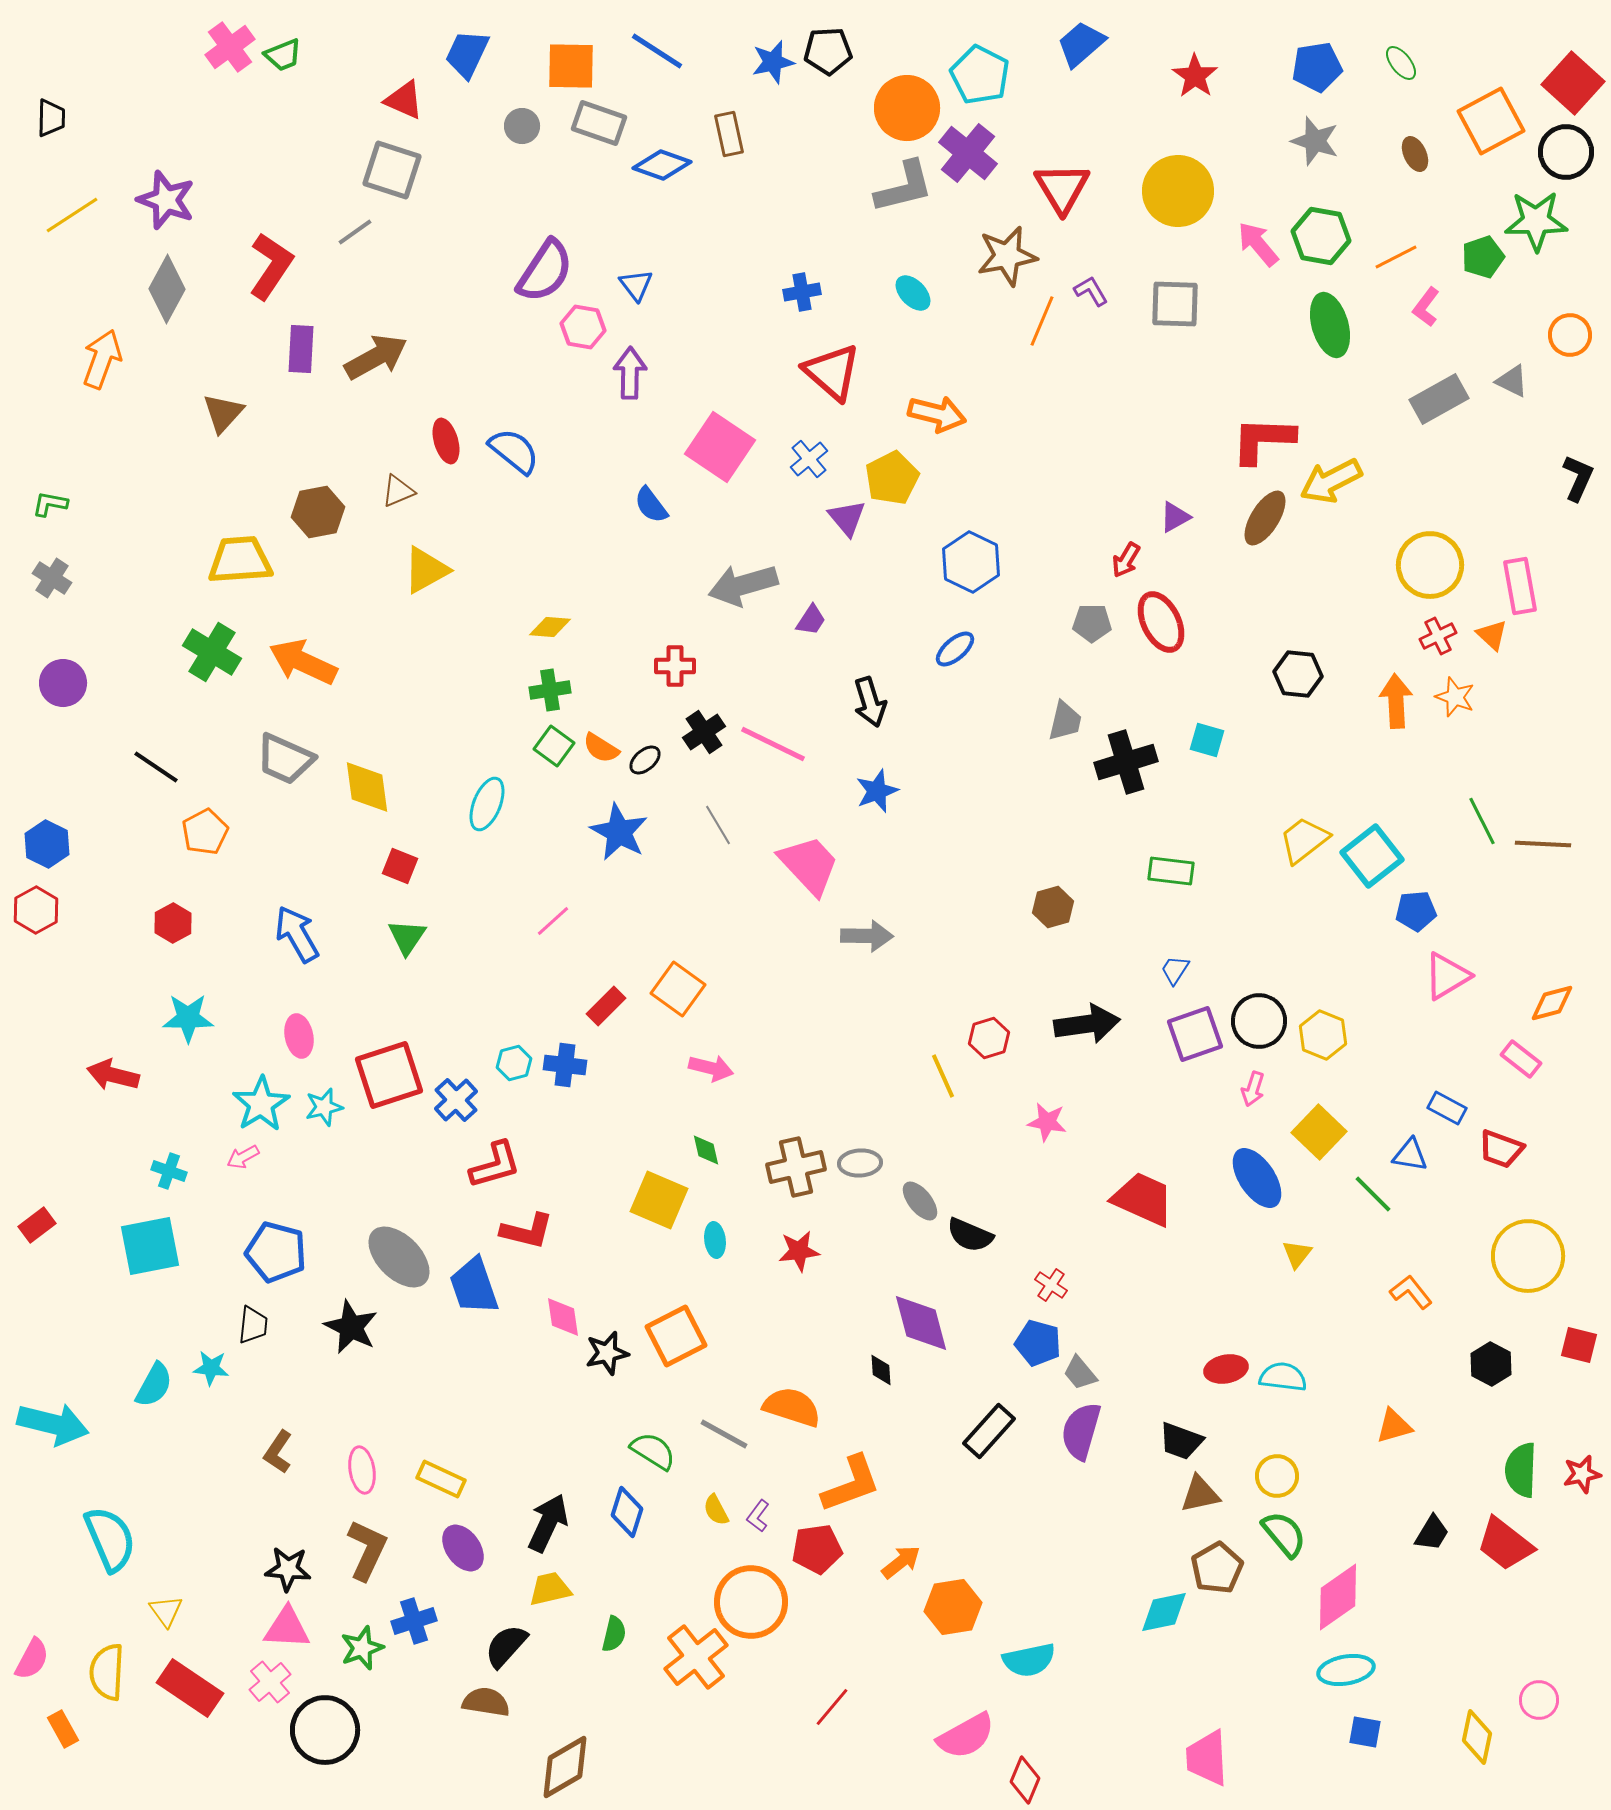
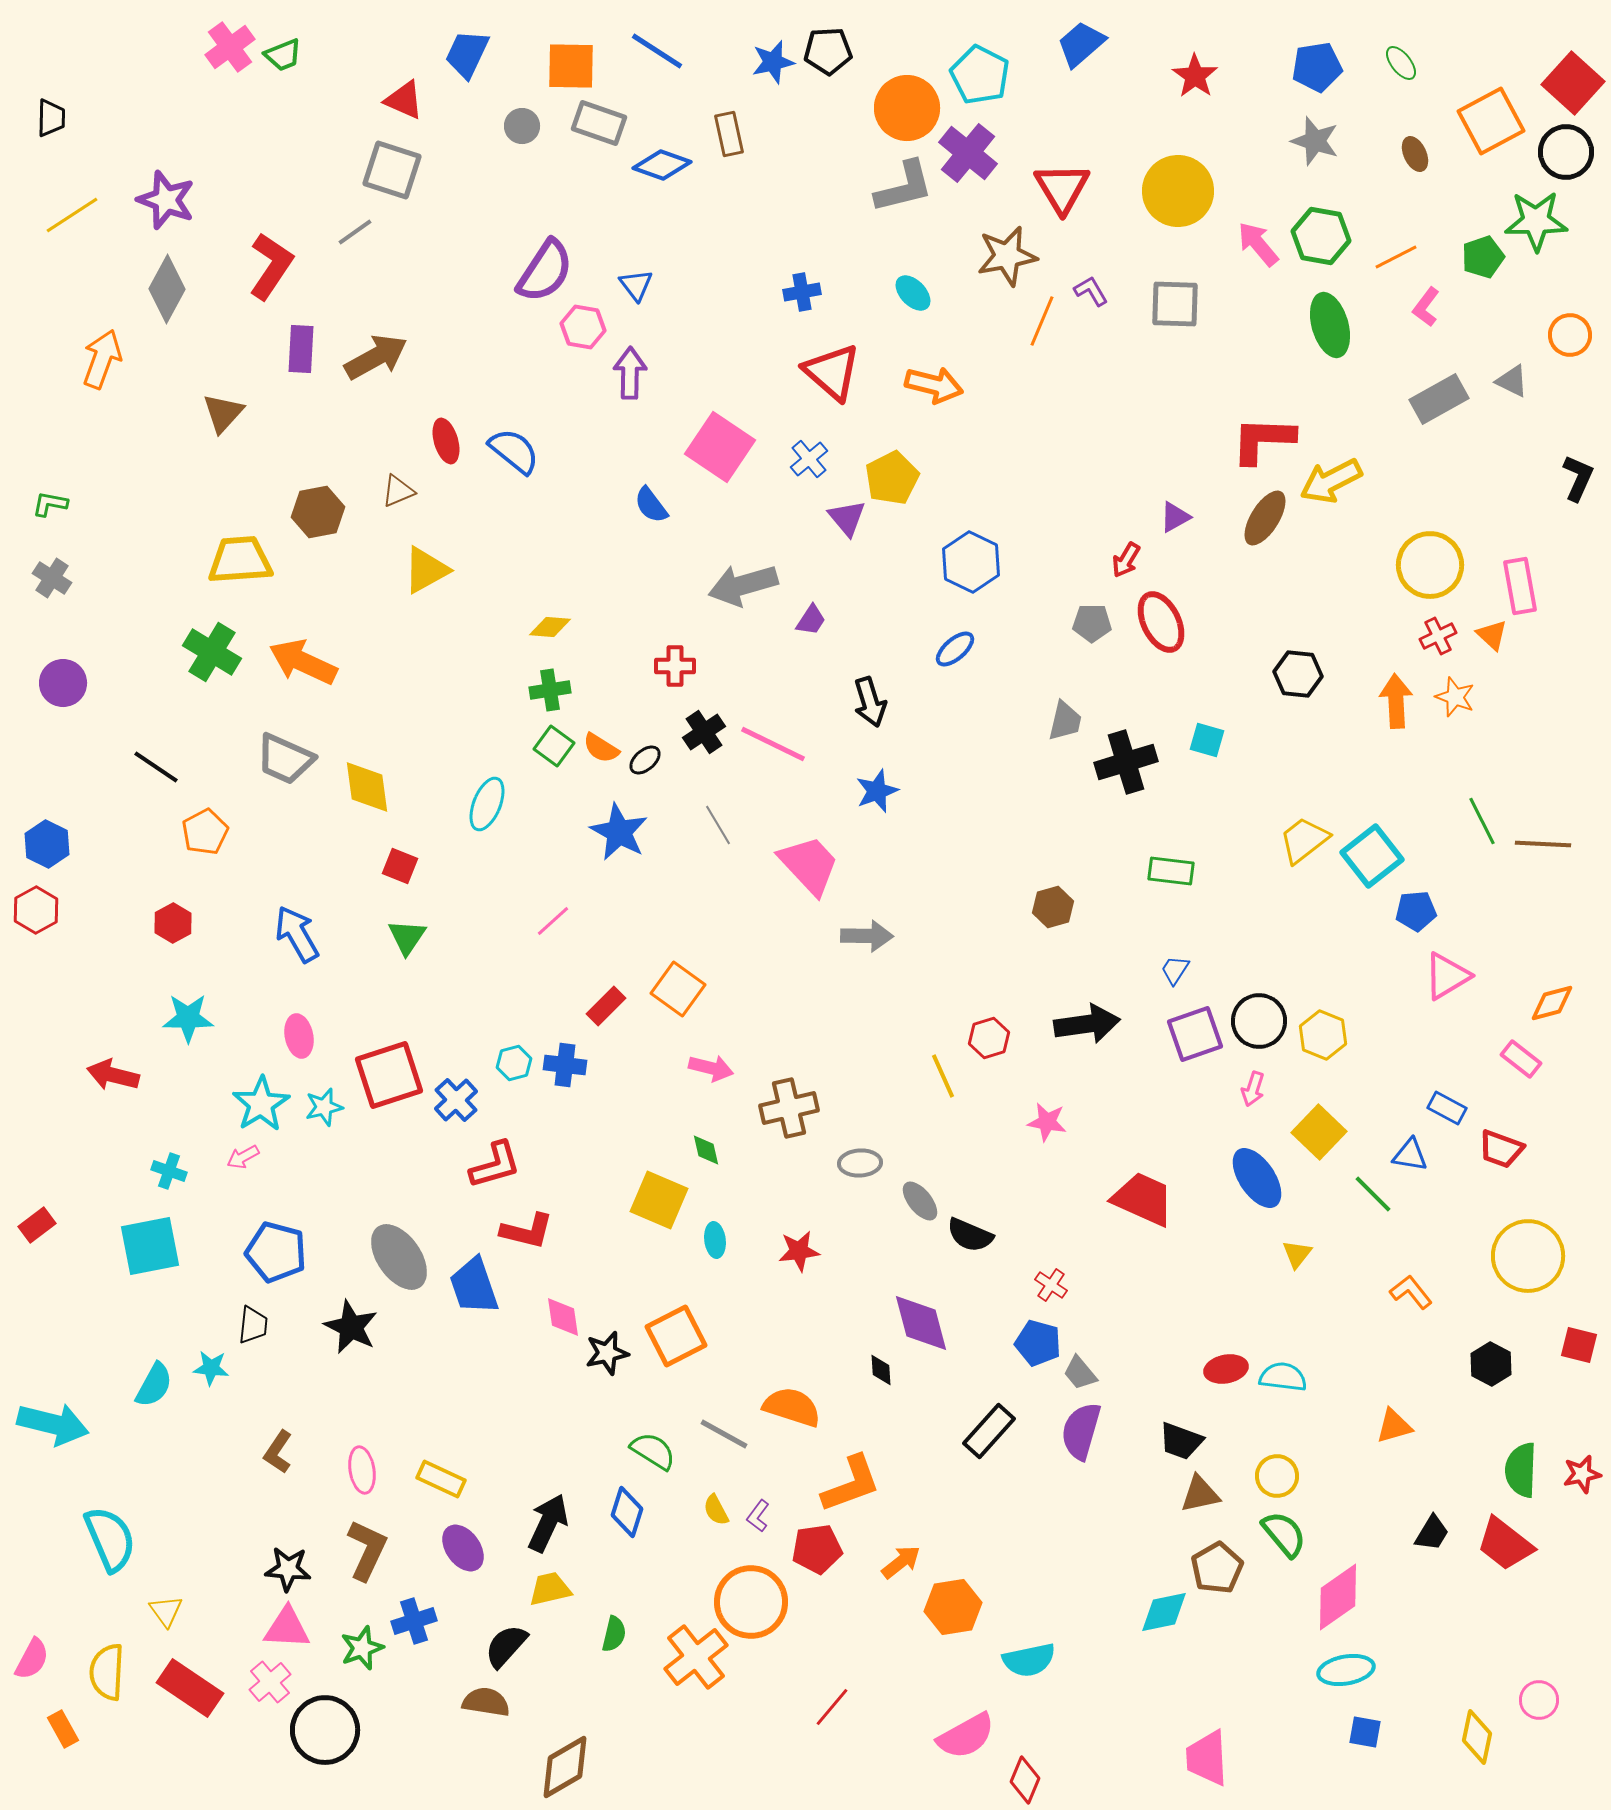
orange arrow at (937, 414): moved 3 px left, 29 px up
brown cross at (796, 1167): moved 7 px left, 59 px up
gray ellipse at (399, 1257): rotated 10 degrees clockwise
